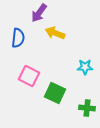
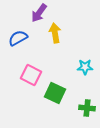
yellow arrow: rotated 60 degrees clockwise
blue semicircle: rotated 126 degrees counterclockwise
pink square: moved 2 px right, 1 px up
